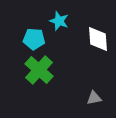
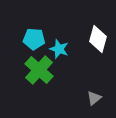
cyan star: moved 28 px down
white diamond: rotated 20 degrees clockwise
gray triangle: rotated 28 degrees counterclockwise
